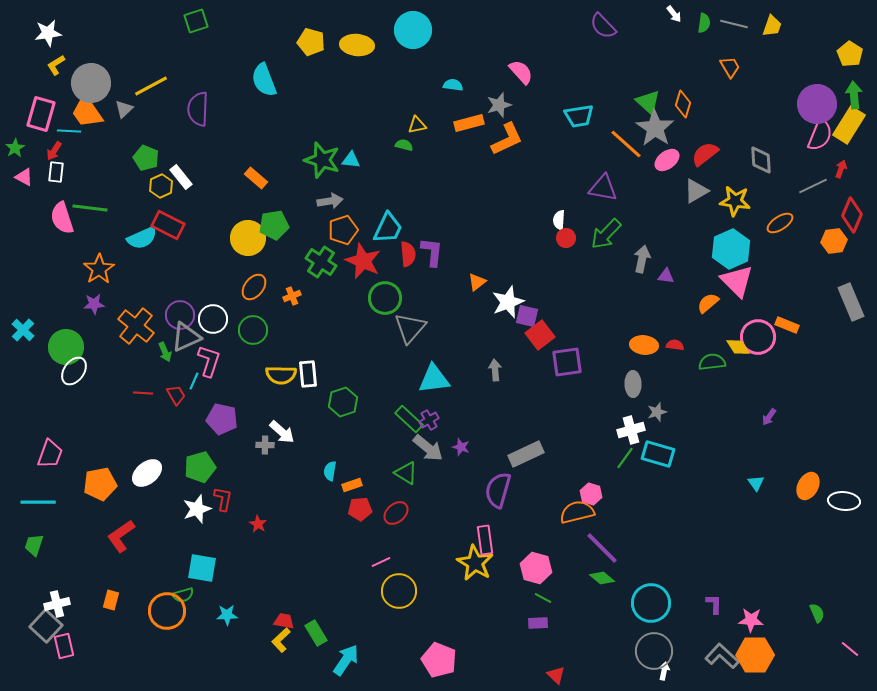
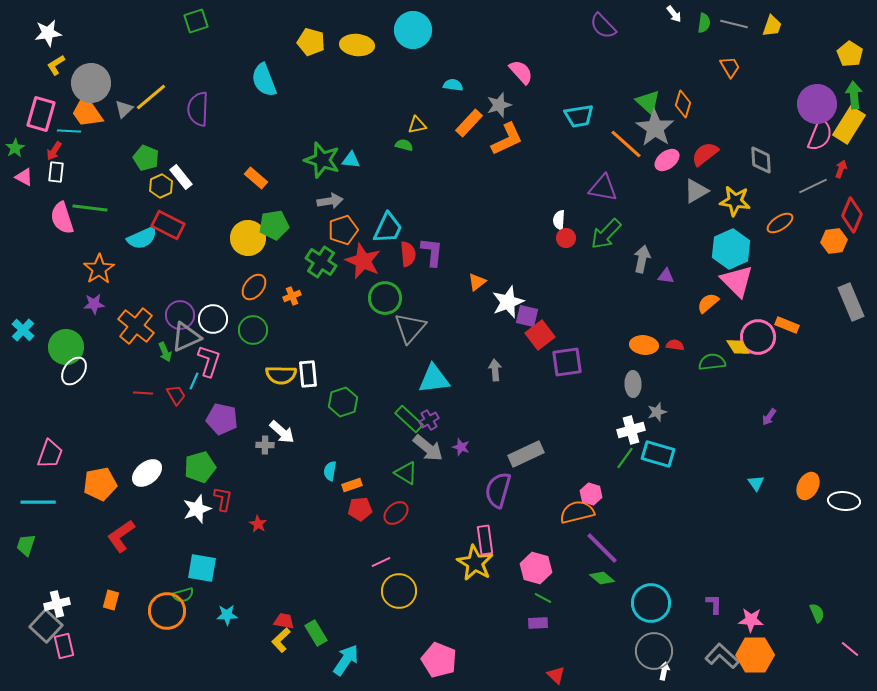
yellow line at (151, 86): moved 11 px down; rotated 12 degrees counterclockwise
orange rectangle at (469, 123): rotated 32 degrees counterclockwise
green trapezoid at (34, 545): moved 8 px left
